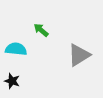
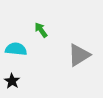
green arrow: rotated 14 degrees clockwise
black star: rotated 14 degrees clockwise
